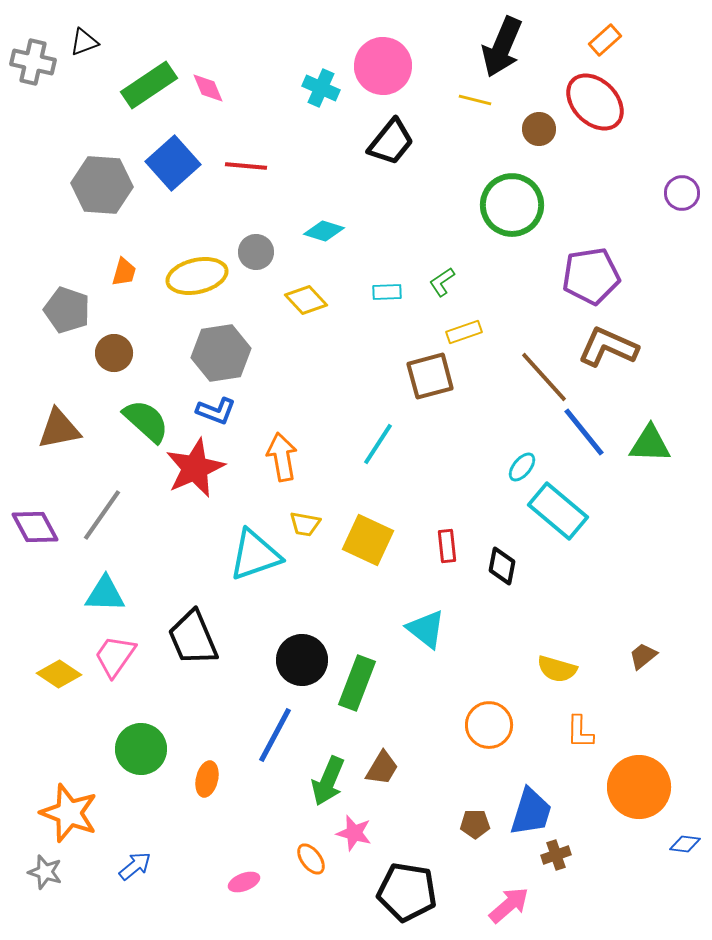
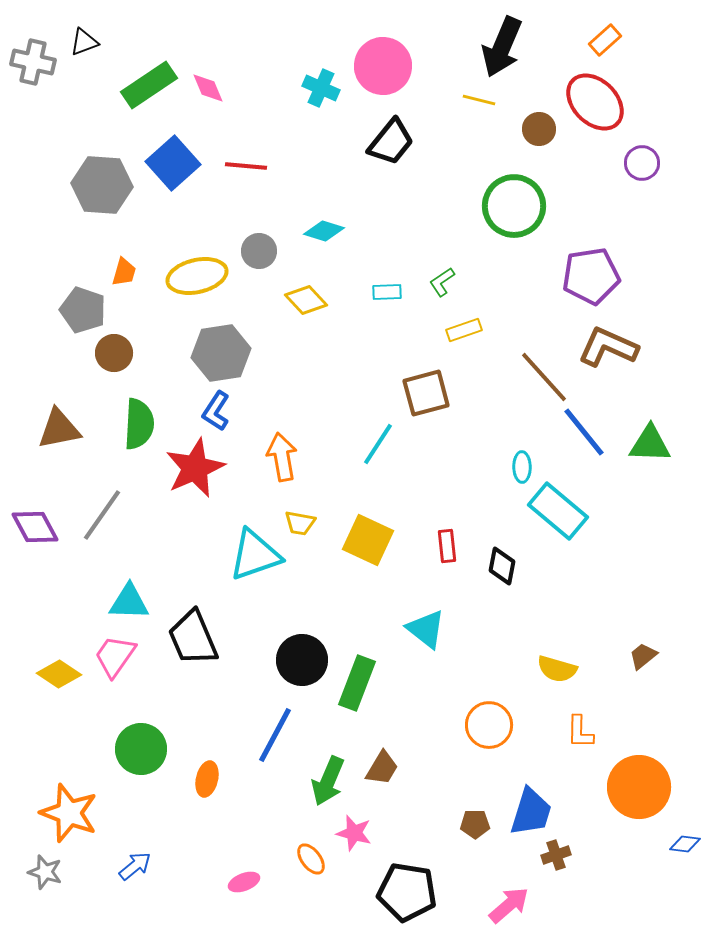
yellow line at (475, 100): moved 4 px right
purple circle at (682, 193): moved 40 px left, 30 px up
green circle at (512, 205): moved 2 px right, 1 px down
gray circle at (256, 252): moved 3 px right, 1 px up
gray pentagon at (67, 310): moved 16 px right
yellow rectangle at (464, 332): moved 2 px up
brown square at (430, 376): moved 4 px left, 17 px down
blue L-shape at (216, 411): rotated 102 degrees clockwise
green semicircle at (146, 421): moved 7 px left, 3 px down; rotated 51 degrees clockwise
cyan ellipse at (522, 467): rotated 40 degrees counterclockwise
yellow trapezoid at (305, 524): moved 5 px left, 1 px up
cyan triangle at (105, 594): moved 24 px right, 8 px down
